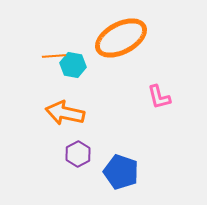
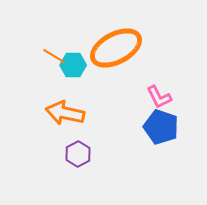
orange ellipse: moved 5 px left, 10 px down
orange line: rotated 35 degrees clockwise
cyan hexagon: rotated 10 degrees counterclockwise
pink L-shape: rotated 12 degrees counterclockwise
blue pentagon: moved 40 px right, 45 px up
